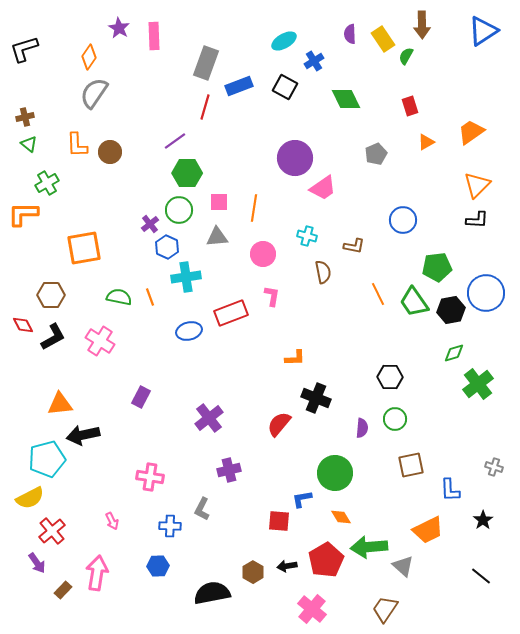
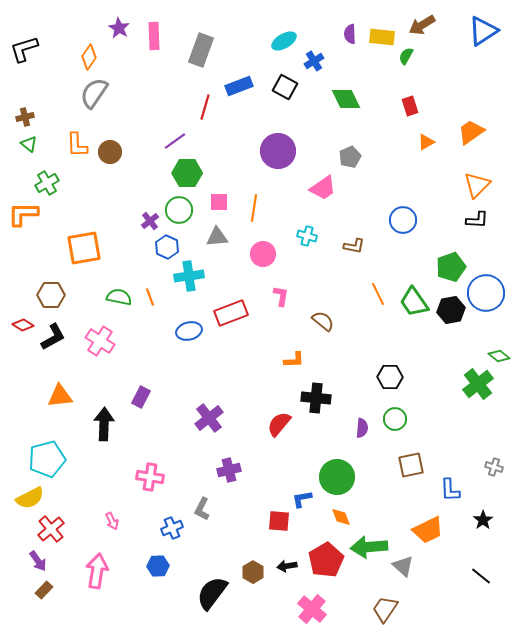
brown arrow at (422, 25): rotated 60 degrees clockwise
yellow rectangle at (383, 39): moved 1 px left, 2 px up; rotated 50 degrees counterclockwise
gray rectangle at (206, 63): moved 5 px left, 13 px up
gray pentagon at (376, 154): moved 26 px left, 3 px down
purple circle at (295, 158): moved 17 px left, 7 px up
purple cross at (150, 224): moved 3 px up
green pentagon at (437, 267): moved 14 px right; rotated 12 degrees counterclockwise
brown semicircle at (323, 272): moved 49 px down; rotated 40 degrees counterclockwise
cyan cross at (186, 277): moved 3 px right, 1 px up
pink L-shape at (272, 296): moved 9 px right
red diamond at (23, 325): rotated 30 degrees counterclockwise
green diamond at (454, 353): moved 45 px right, 3 px down; rotated 55 degrees clockwise
orange L-shape at (295, 358): moved 1 px left, 2 px down
black cross at (316, 398): rotated 16 degrees counterclockwise
orange triangle at (60, 404): moved 8 px up
black arrow at (83, 435): moved 21 px right, 11 px up; rotated 104 degrees clockwise
green circle at (335, 473): moved 2 px right, 4 px down
orange diamond at (341, 517): rotated 10 degrees clockwise
blue cross at (170, 526): moved 2 px right, 2 px down; rotated 25 degrees counterclockwise
red cross at (52, 531): moved 1 px left, 2 px up
purple arrow at (37, 563): moved 1 px right, 2 px up
pink arrow at (97, 573): moved 2 px up
brown rectangle at (63, 590): moved 19 px left
black semicircle at (212, 593): rotated 42 degrees counterclockwise
